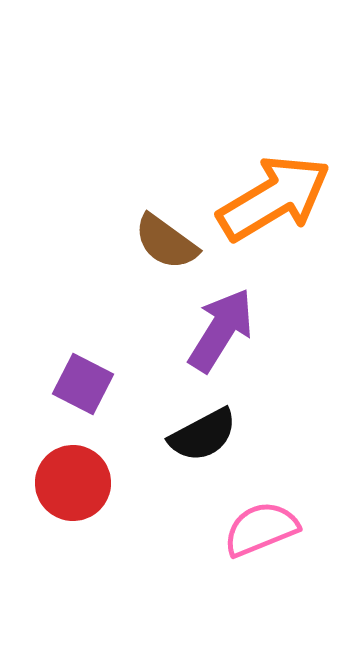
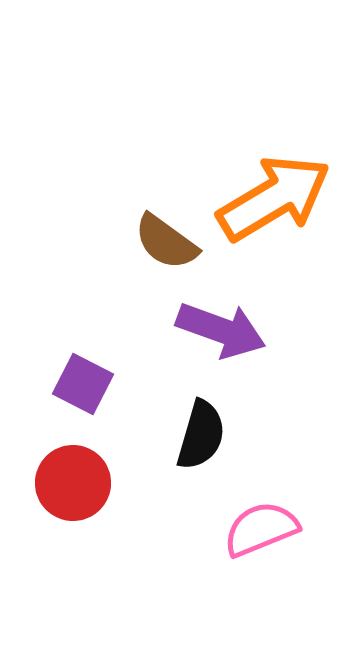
purple arrow: rotated 78 degrees clockwise
black semicircle: moved 2 px left; rotated 46 degrees counterclockwise
